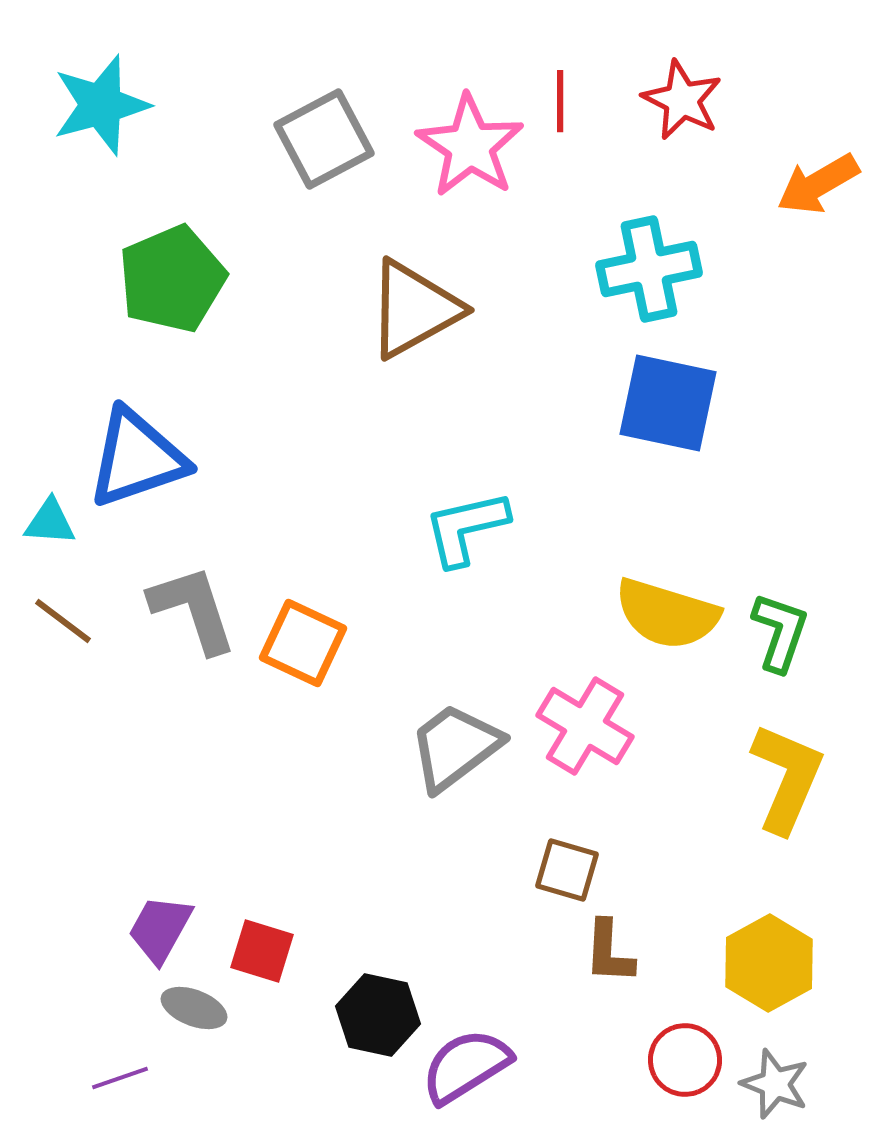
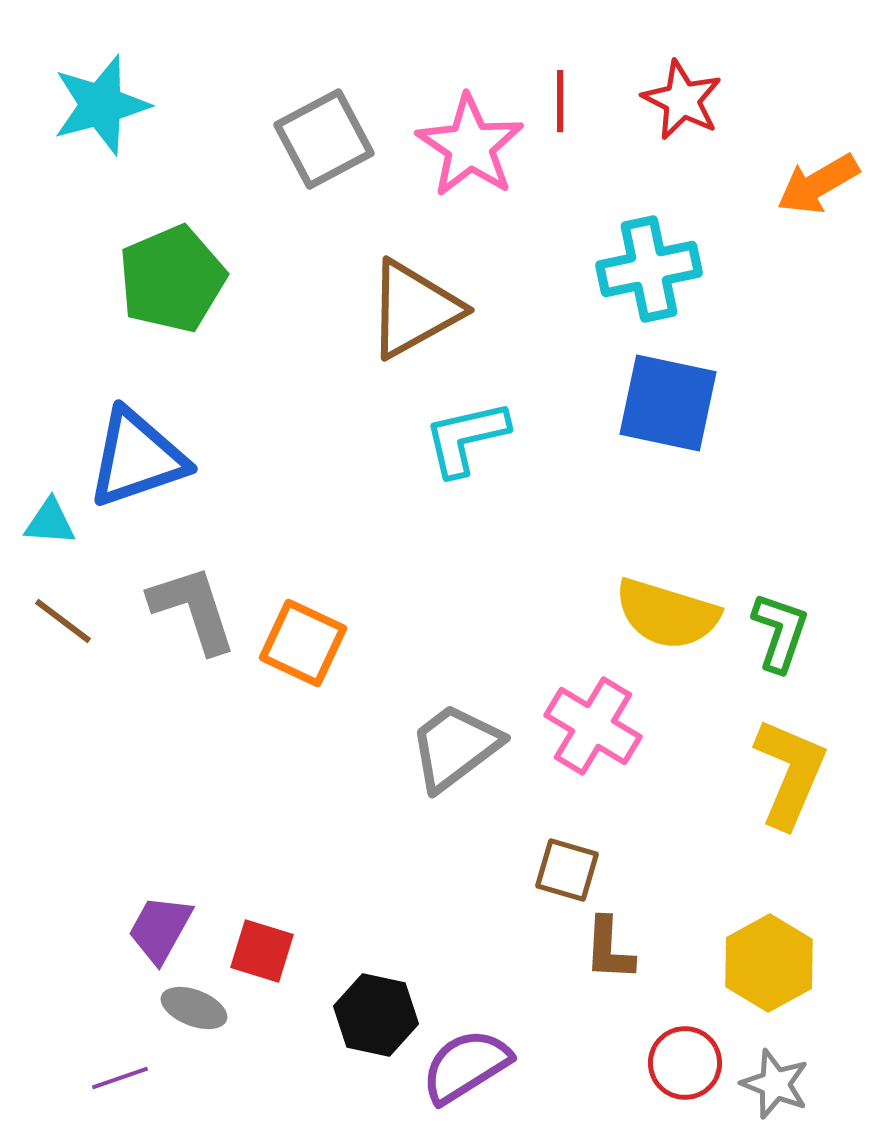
cyan L-shape: moved 90 px up
pink cross: moved 8 px right
yellow L-shape: moved 3 px right, 5 px up
brown L-shape: moved 3 px up
black hexagon: moved 2 px left
red circle: moved 3 px down
